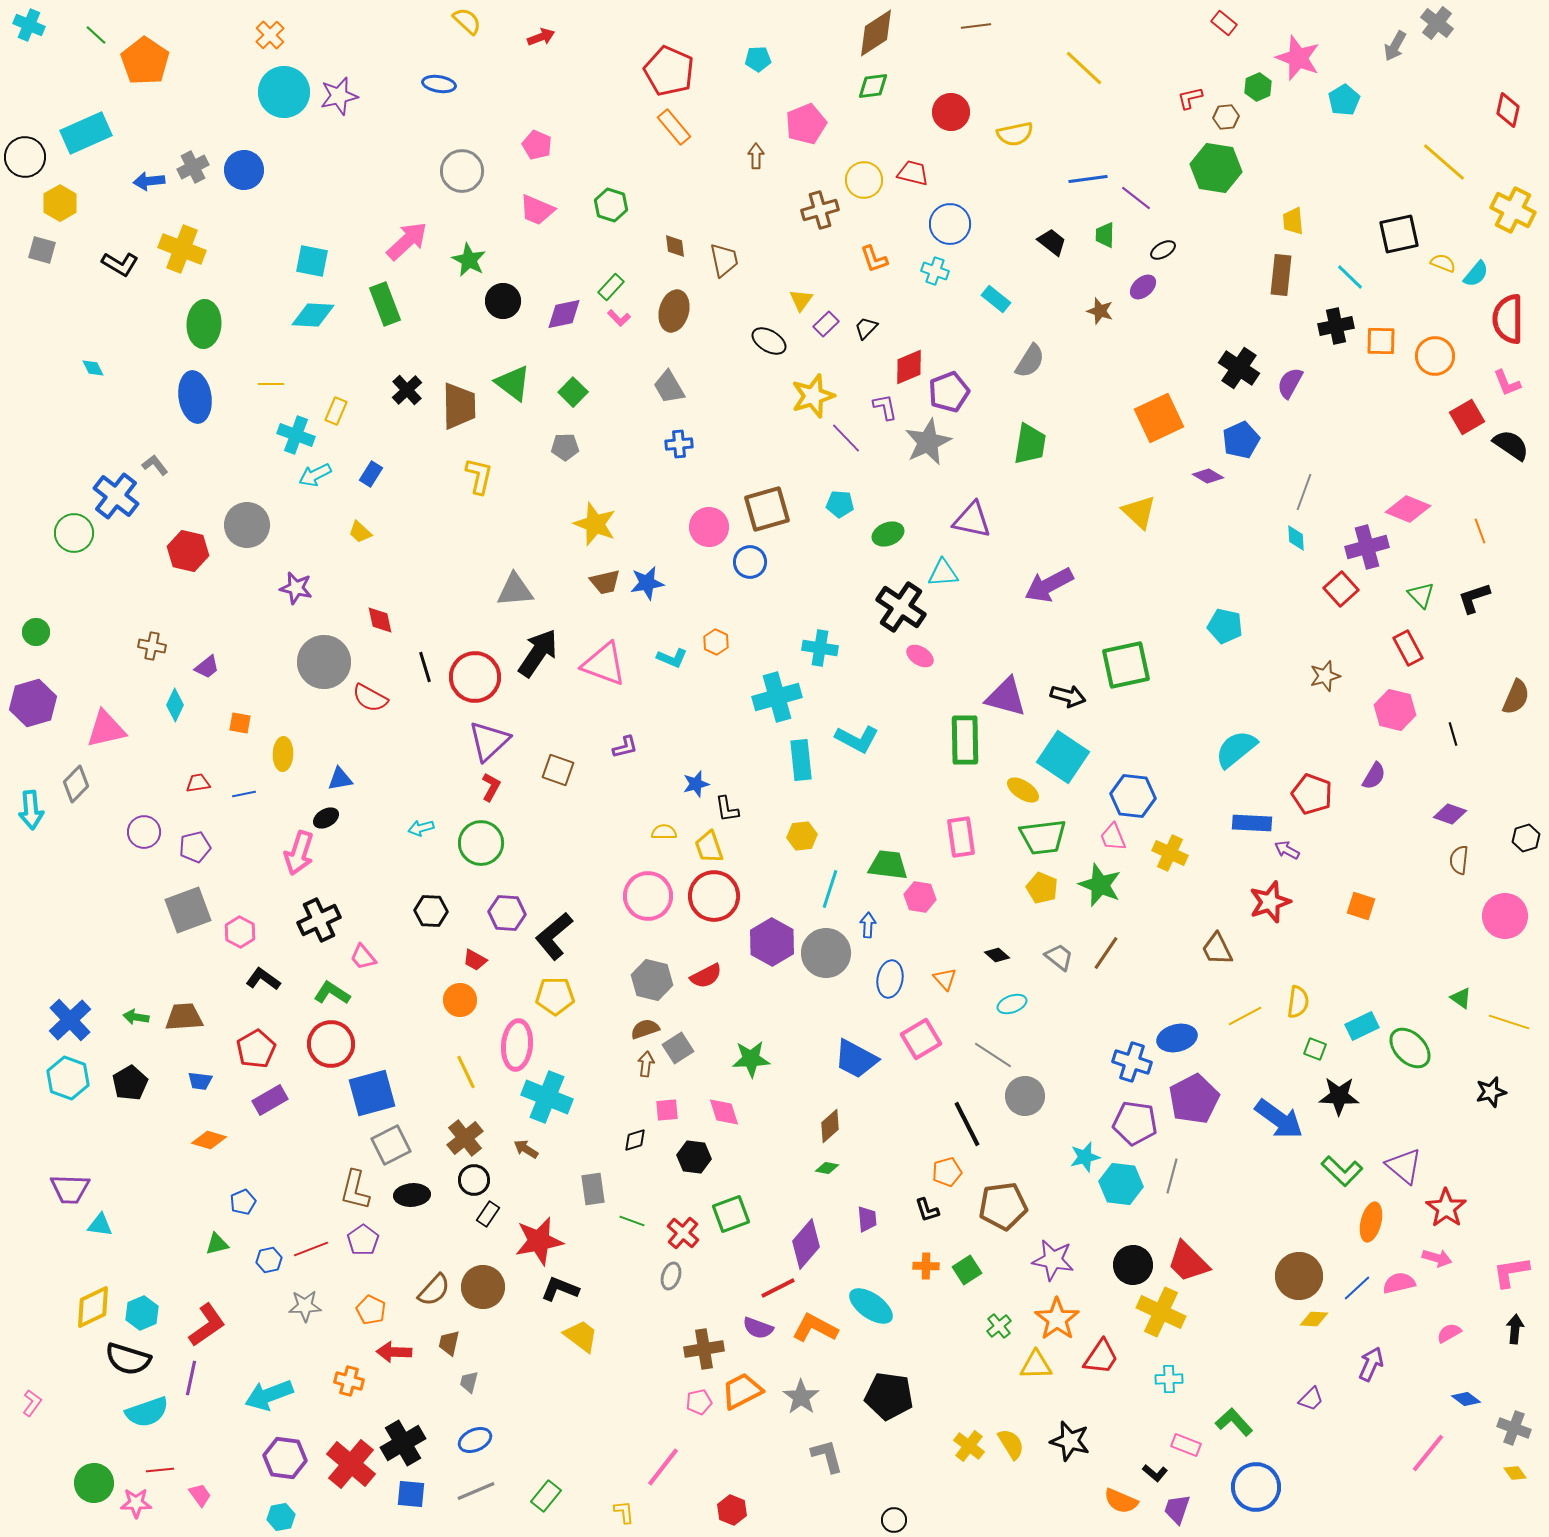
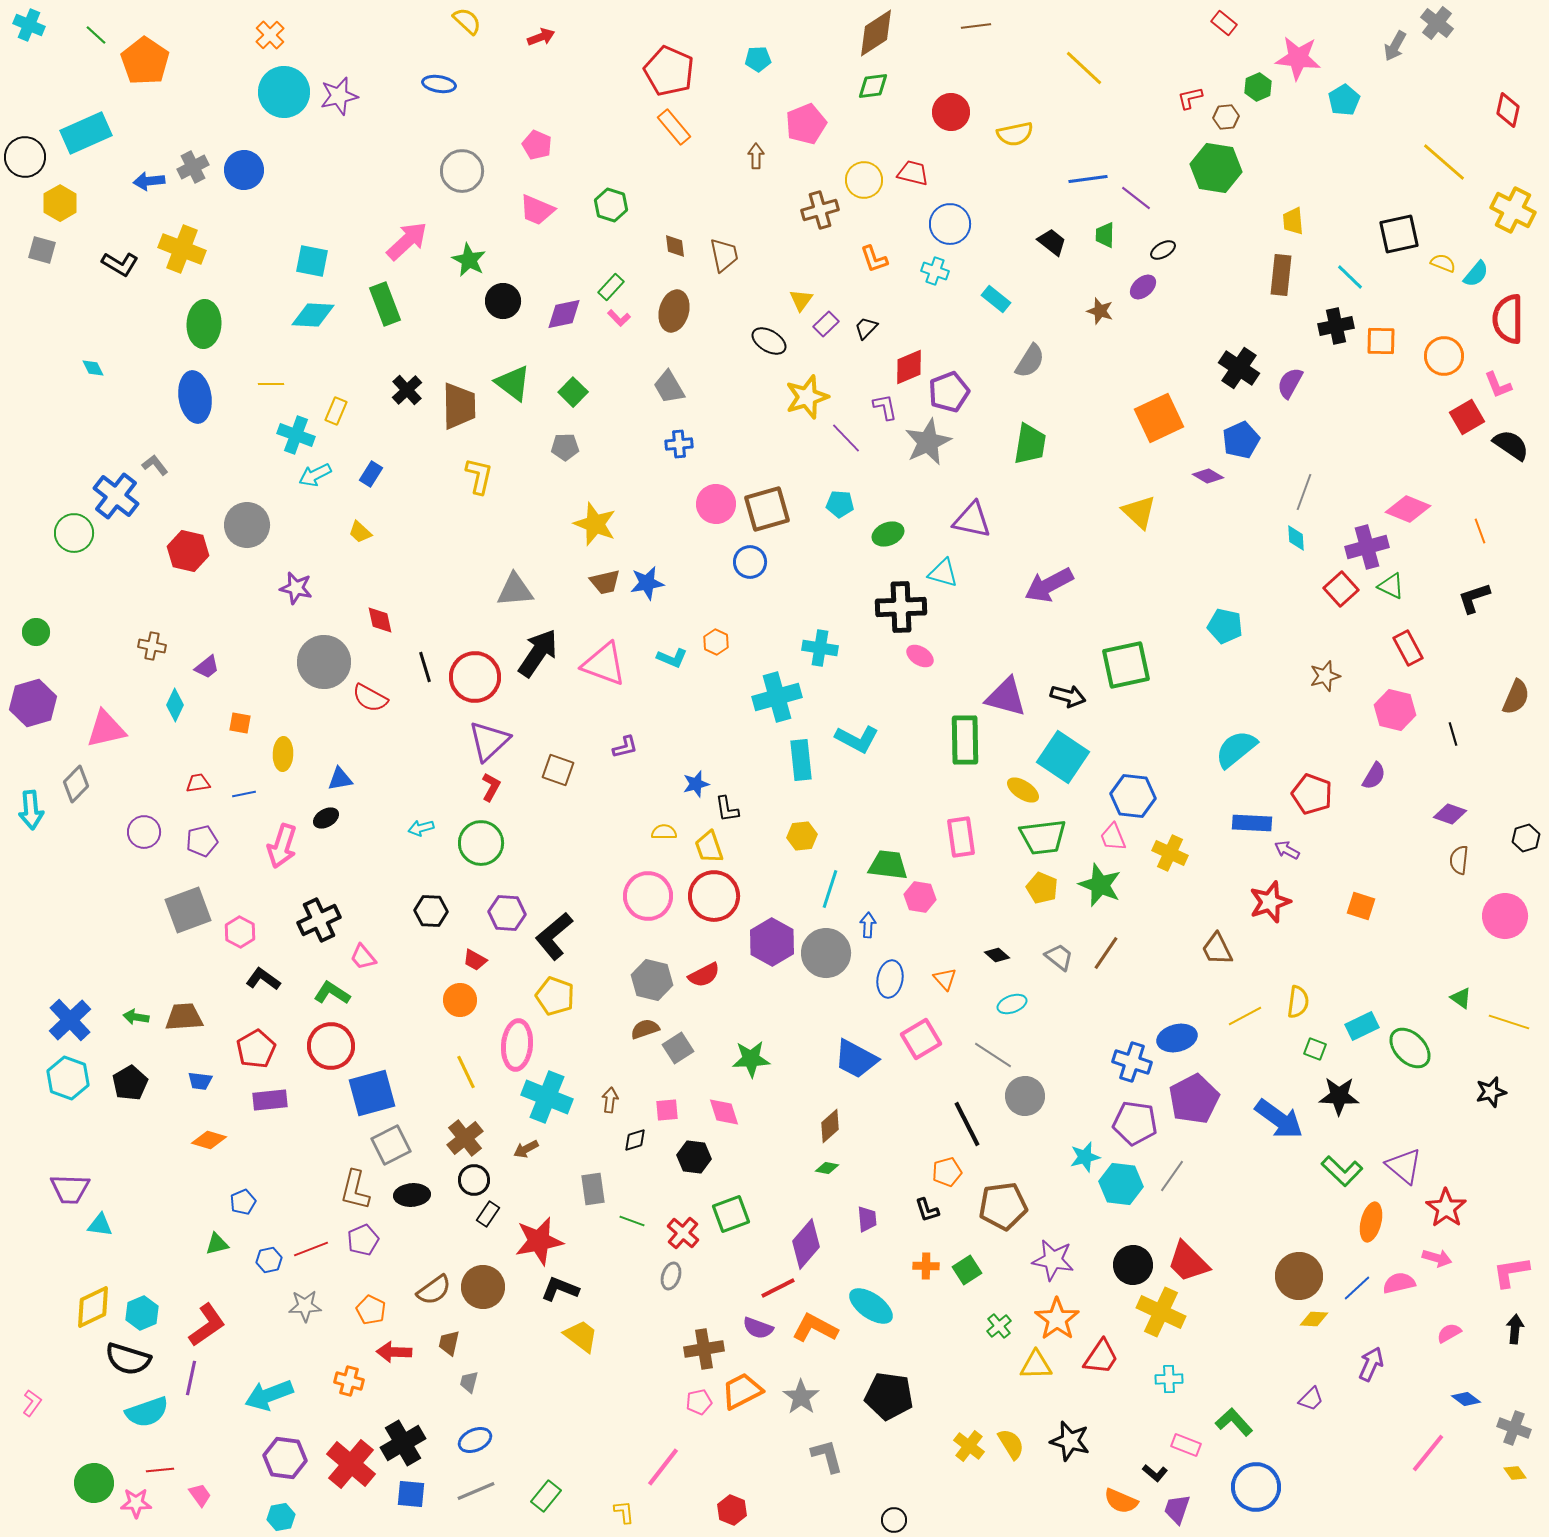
pink star at (1298, 58): rotated 15 degrees counterclockwise
brown trapezoid at (724, 260): moved 5 px up
orange circle at (1435, 356): moved 9 px right
pink L-shape at (1507, 383): moved 9 px left, 2 px down
yellow star at (813, 396): moved 6 px left, 1 px down
pink circle at (709, 527): moved 7 px right, 23 px up
cyan triangle at (943, 573): rotated 20 degrees clockwise
green triangle at (1421, 595): moved 30 px left, 9 px up; rotated 20 degrees counterclockwise
black cross at (901, 607): rotated 36 degrees counterclockwise
purple pentagon at (195, 847): moved 7 px right, 6 px up
pink arrow at (299, 853): moved 17 px left, 7 px up
red semicircle at (706, 976): moved 2 px left, 1 px up
yellow pentagon at (555, 996): rotated 21 degrees clockwise
red circle at (331, 1044): moved 2 px down
brown arrow at (646, 1064): moved 36 px left, 36 px down
purple rectangle at (270, 1100): rotated 24 degrees clockwise
brown arrow at (526, 1149): rotated 60 degrees counterclockwise
gray line at (1172, 1176): rotated 20 degrees clockwise
purple pentagon at (363, 1240): rotated 12 degrees clockwise
brown semicircle at (434, 1290): rotated 12 degrees clockwise
